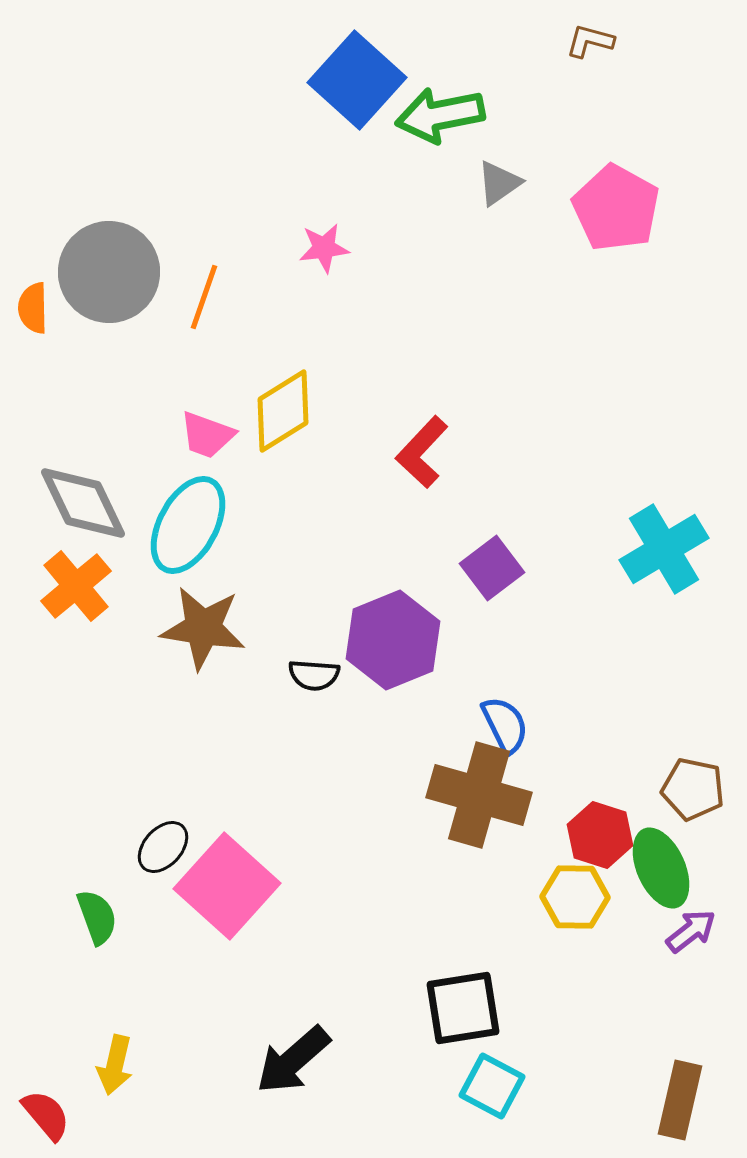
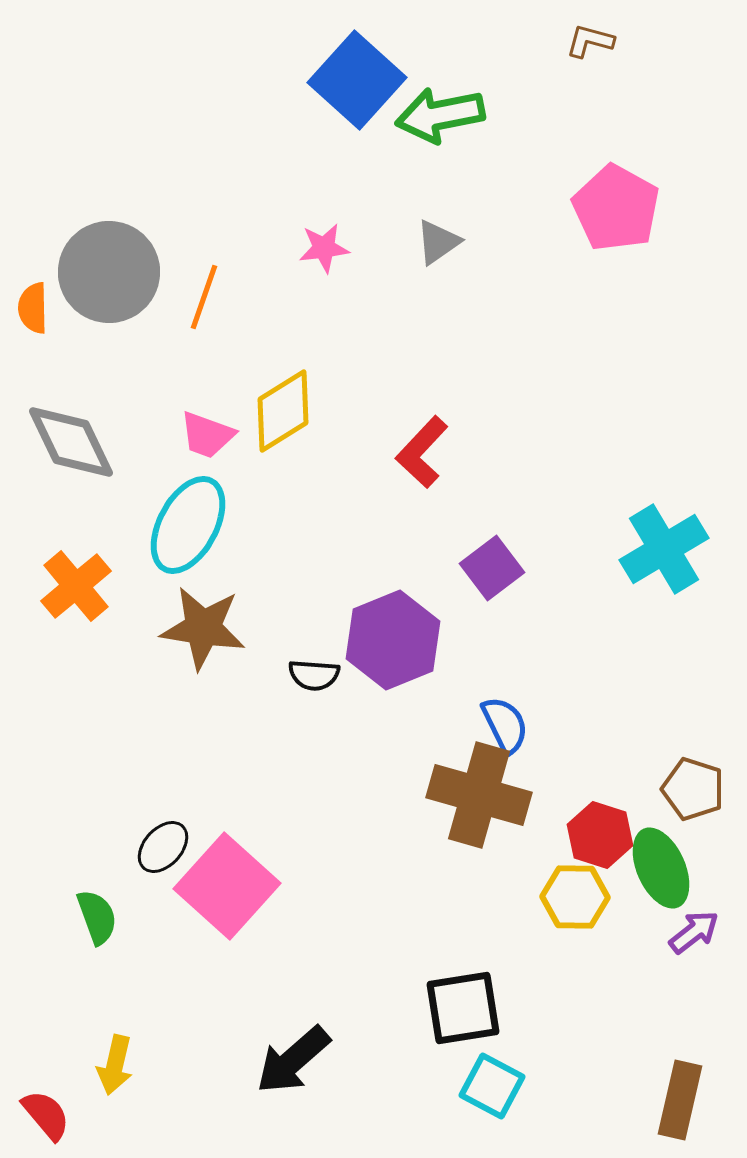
gray triangle: moved 61 px left, 59 px down
gray diamond: moved 12 px left, 61 px up
brown pentagon: rotated 6 degrees clockwise
purple arrow: moved 3 px right, 1 px down
